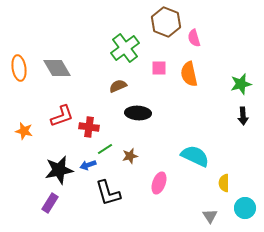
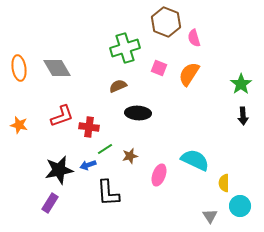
green cross: rotated 20 degrees clockwise
pink square: rotated 21 degrees clockwise
orange semicircle: rotated 45 degrees clockwise
green star: rotated 20 degrees counterclockwise
orange star: moved 5 px left, 6 px up
cyan semicircle: moved 4 px down
pink ellipse: moved 8 px up
black L-shape: rotated 12 degrees clockwise
cyan circle: moved 5 px left, 2 px up
